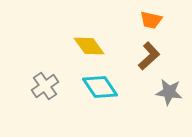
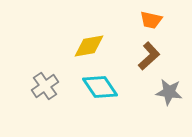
yellow diamond: rotated 64 degrees counterclockwise
